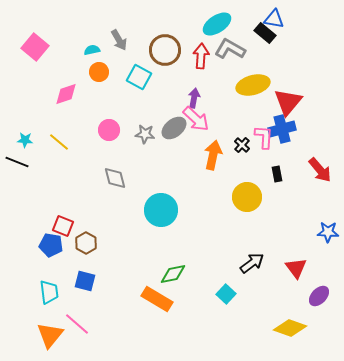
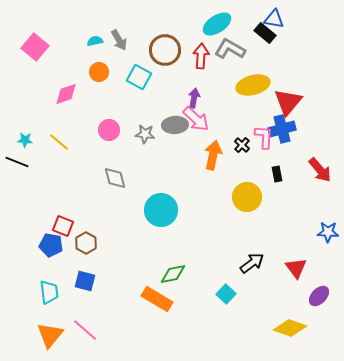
cyan semicircle at (92, 50): moved 3 px right, 9 px up
gray ellipse at (174, 128): moved 1 px right, 3 px up; rotated 35 degrees clockwise
pink line at (77, 324): moved 8 px right, 6 px down
